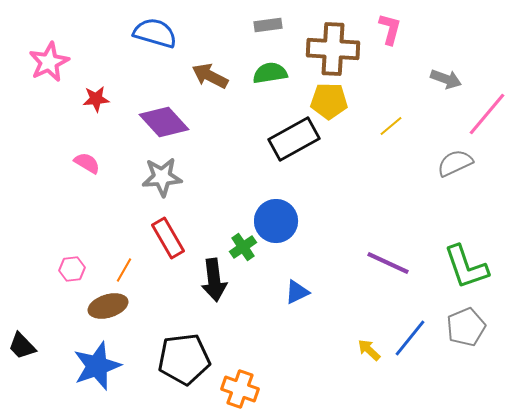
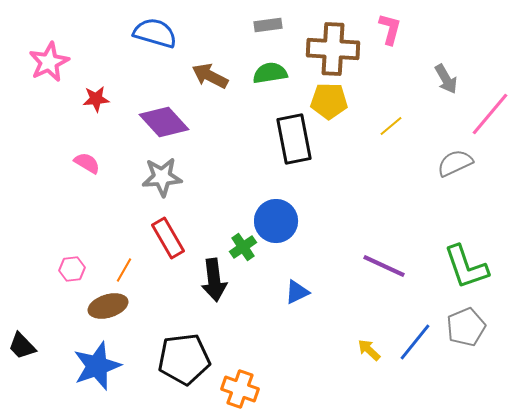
gray arrow: rotated 40 degrees clockwise
pink line: moved 3 px right
black rectangle: rotated 72 degrees counterclockwise
purple line: moved 4 px left, 3 px down
blue line: moved 5 px right, 4 px down
